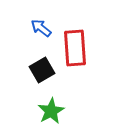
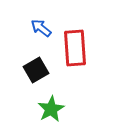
black square: moved 6 px left
green star: moved 2 px up
